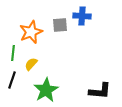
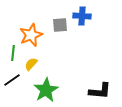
orange star: moved 3 px down
black line: rotated 36 degrees clockwise
